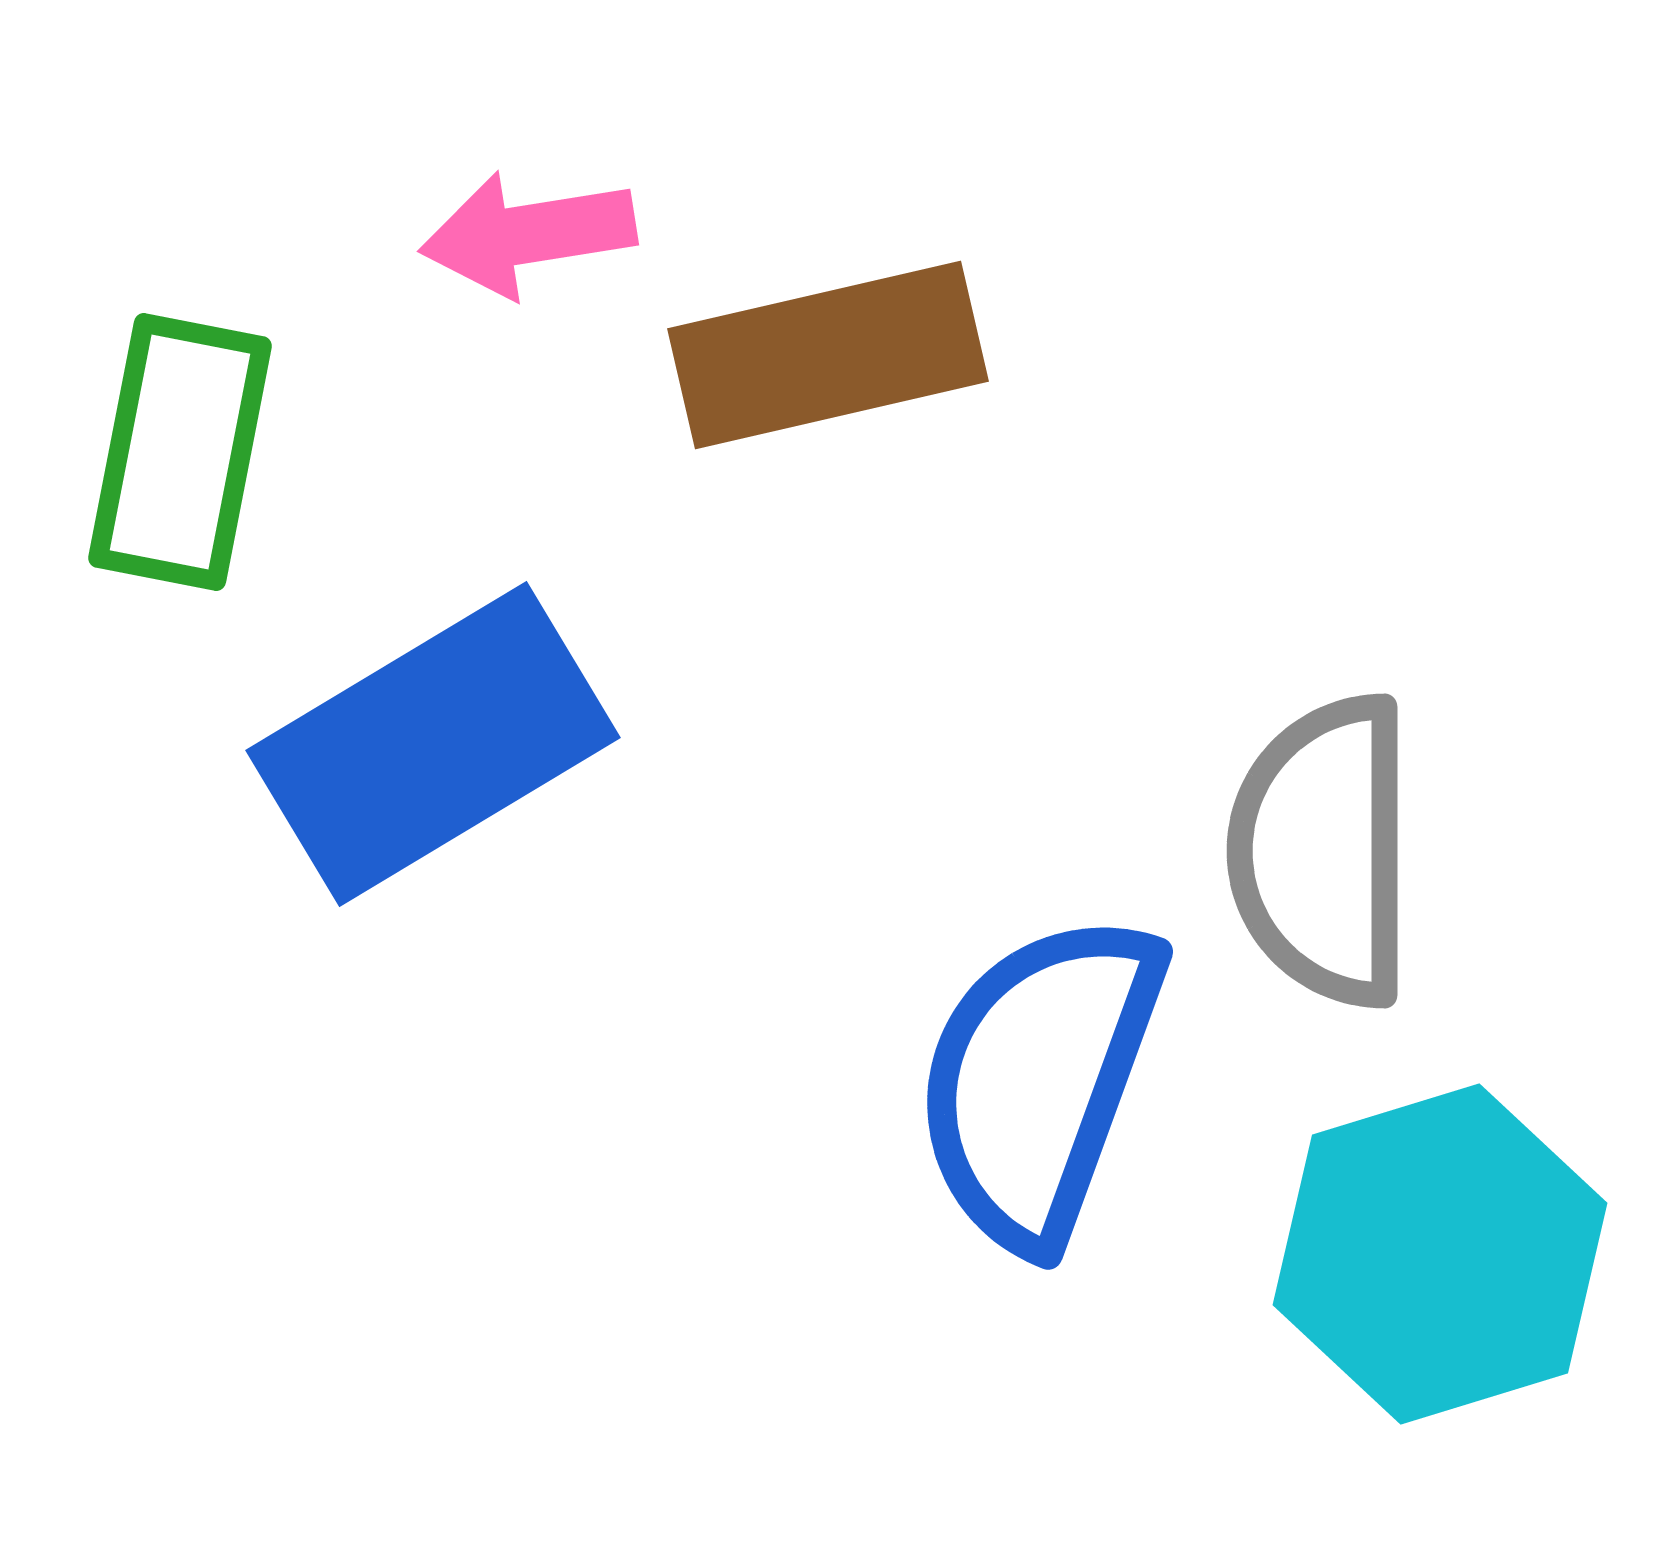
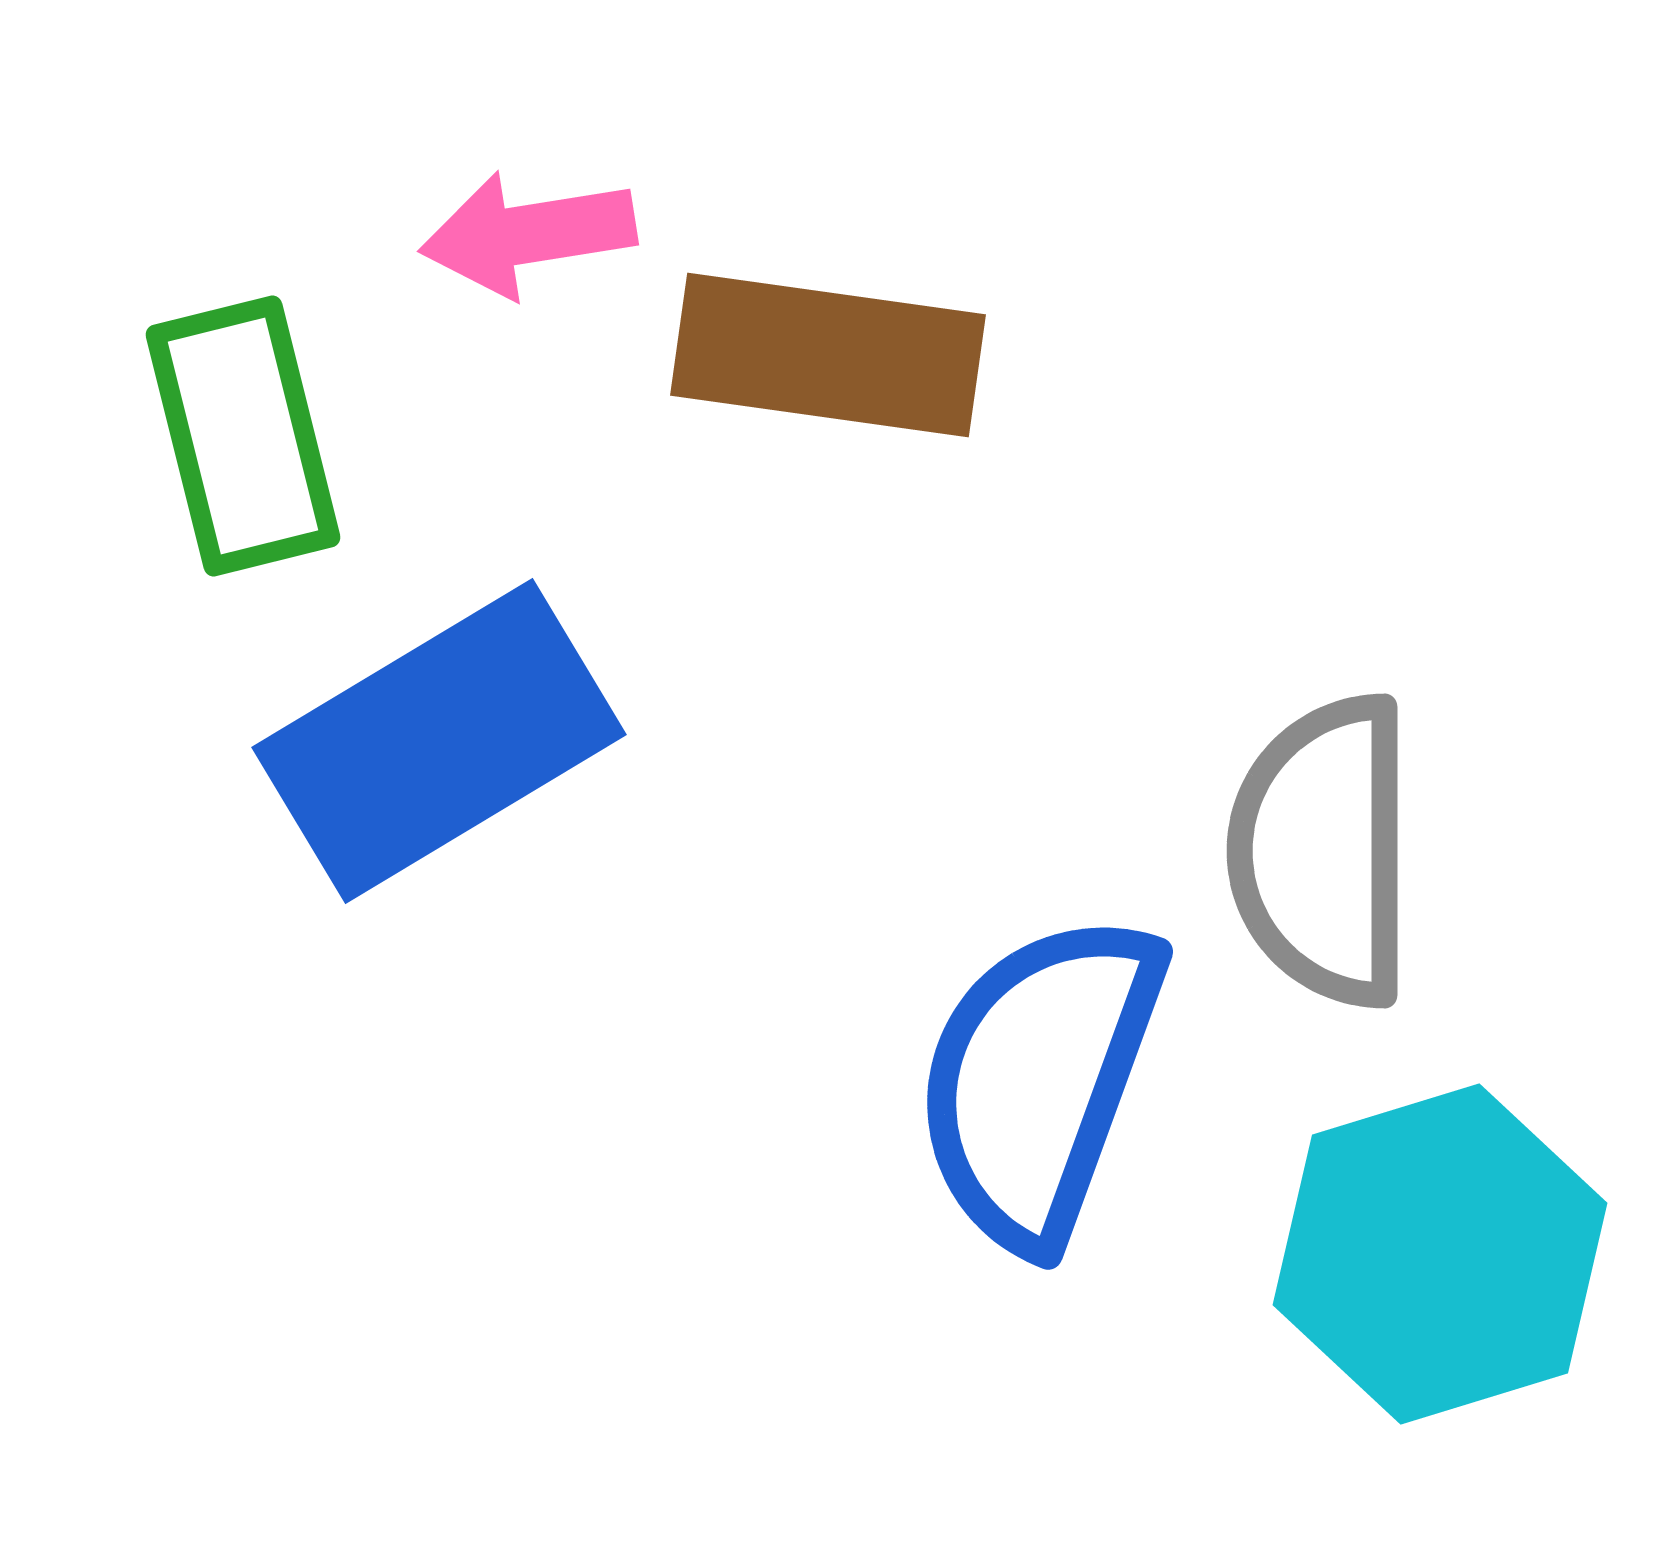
brown rectangle: rotated 21 degrees clockwise
green rectangle: moved 63 px right, 16 px up; rotated 25 degrees counterclockwise
blue rectangle: moved 6 px right, 3 px up
